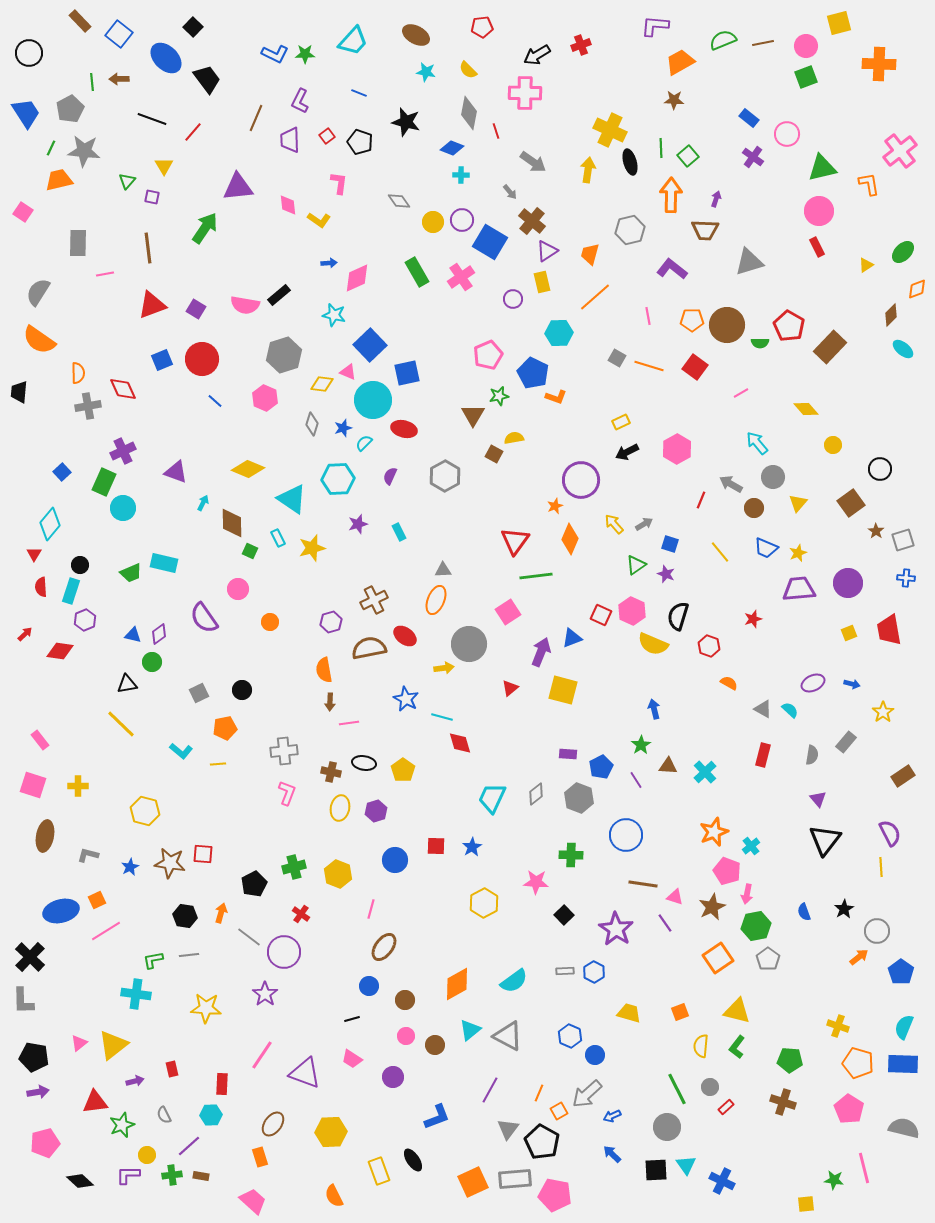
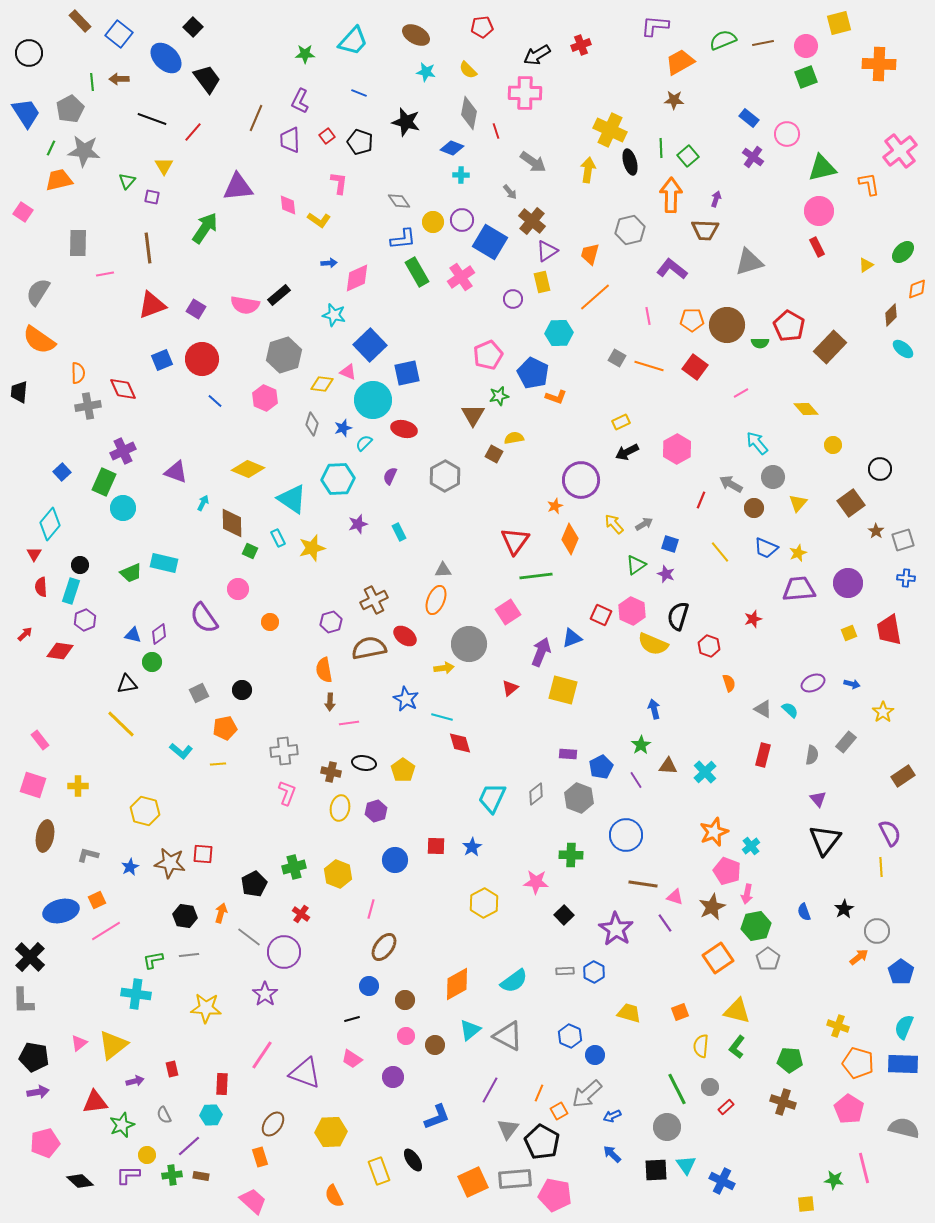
blue L-shape at (275, 54): moved 128 px right, 185 px down; rotated 32 degrees counterclockwise
orange semicircle at (729, 683): rotated 42 degrees clockwise
